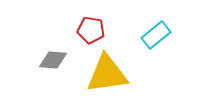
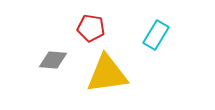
red pentagon: moved 2 px up
cyan rectangle: rotated 20 degrees counterclockwise
